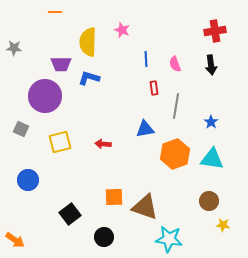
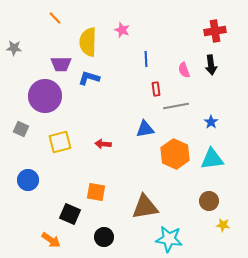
orange line: moved 6 px down; rotated 48 degrees clockwise
pink semicircle: moved 9 px right, 6 px down
red rectangle: moved 2 px right, 1 px down
gray line: rotated 70 degrees clockwise
orange hexagon: rotated 16 degrees counterclockwise
cyan triangle: rotated 15 degrees counterclockwise
orange square: moved 18 px left, 5 px up; rotated 12 degrees clockwise
brown triangle: rotated 28 degrees counterclockwise
black square: rotated 30 degrees counterclockwise
orange arrow: moved 36 px right
